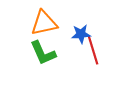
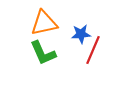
red line: rotated 40 degrees clockwise
